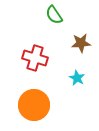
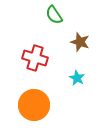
brown star: moved 1 px left, 1 px up; rotated 24 degrees clockwise
